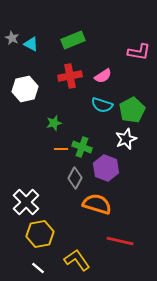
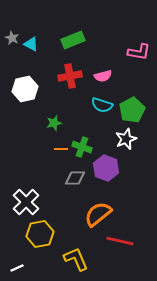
pink semicircle: rotated 18 degrees clockwise
gray diamond: rotated 60 degrees clockwise
orange semicircle: moved 1 px right, 10 px down; rotated 56 degrees counterclockwise
yellow L-shape: moved 1 px left, 1 px up; rotated 12 degrees clockwise
white line: moved 21 px left; rotated 64 degrees counterclockwise
